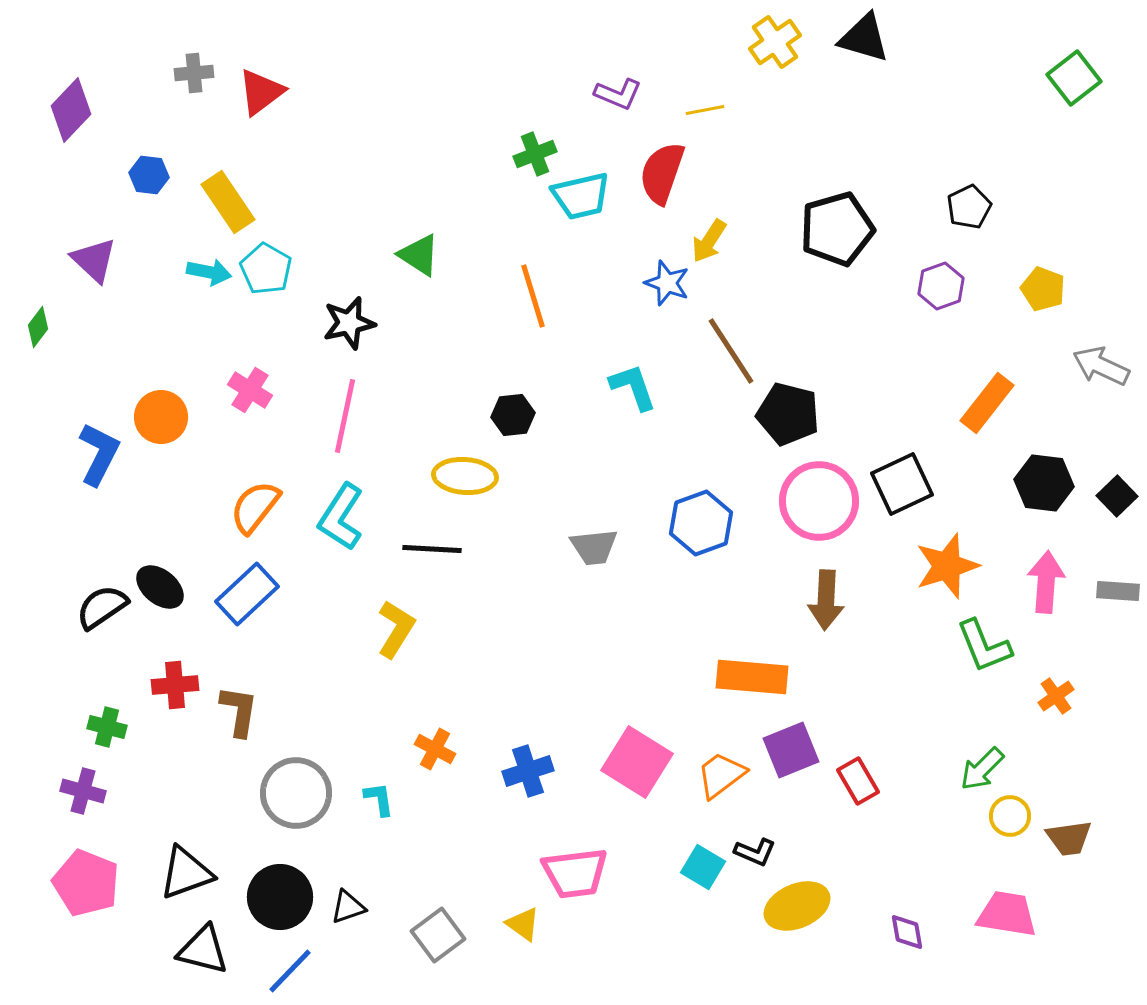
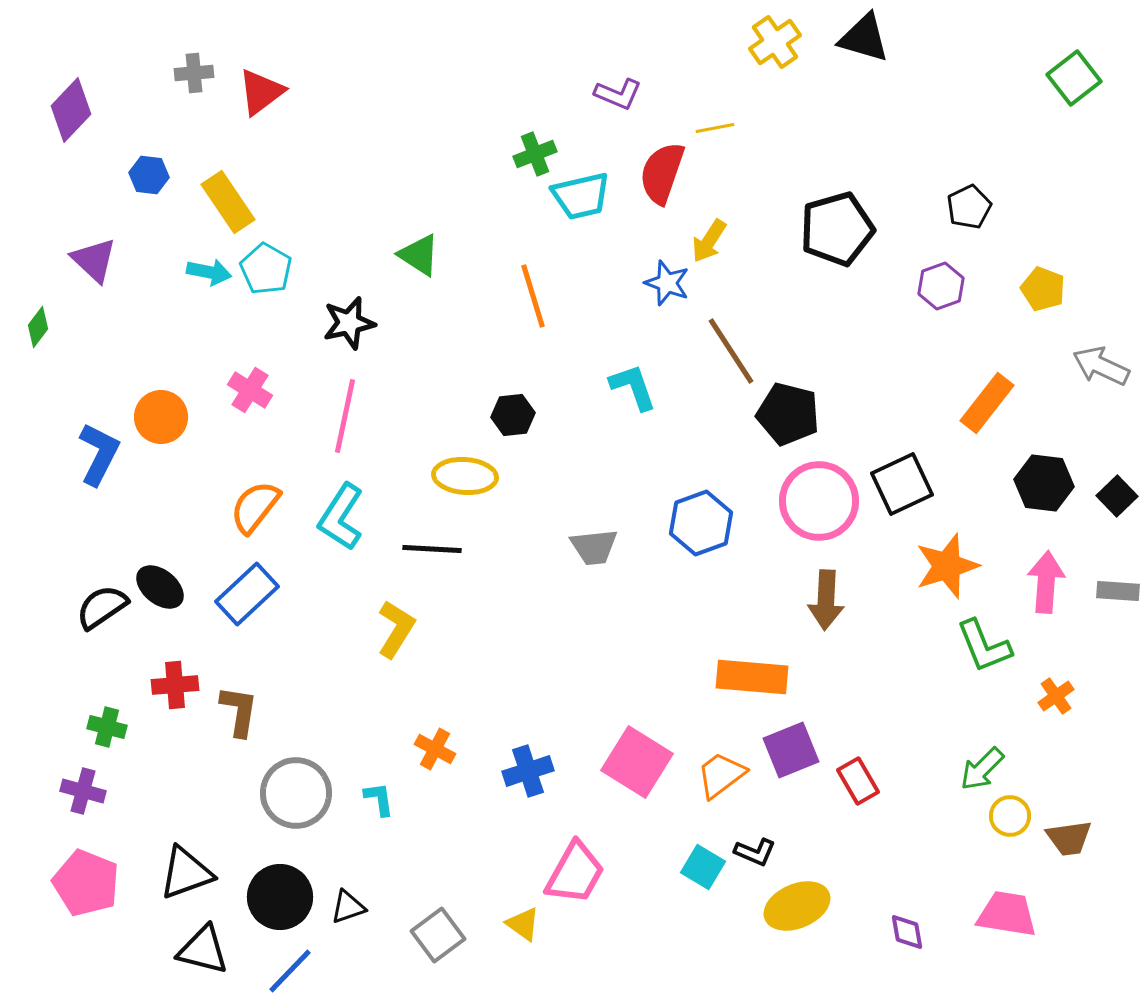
yellow line at (705, 110): moved 10 px right, 18 px down
pink trapezoid at (575, 873): rotated 54 degrees counterclockwise
